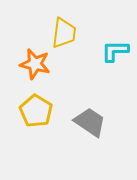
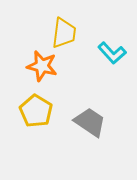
cyan L-shape: moved 3 px left, 2 px down; rotated 132 degrees counterclockwise
orange star: moved 7 px right, 2 px down
